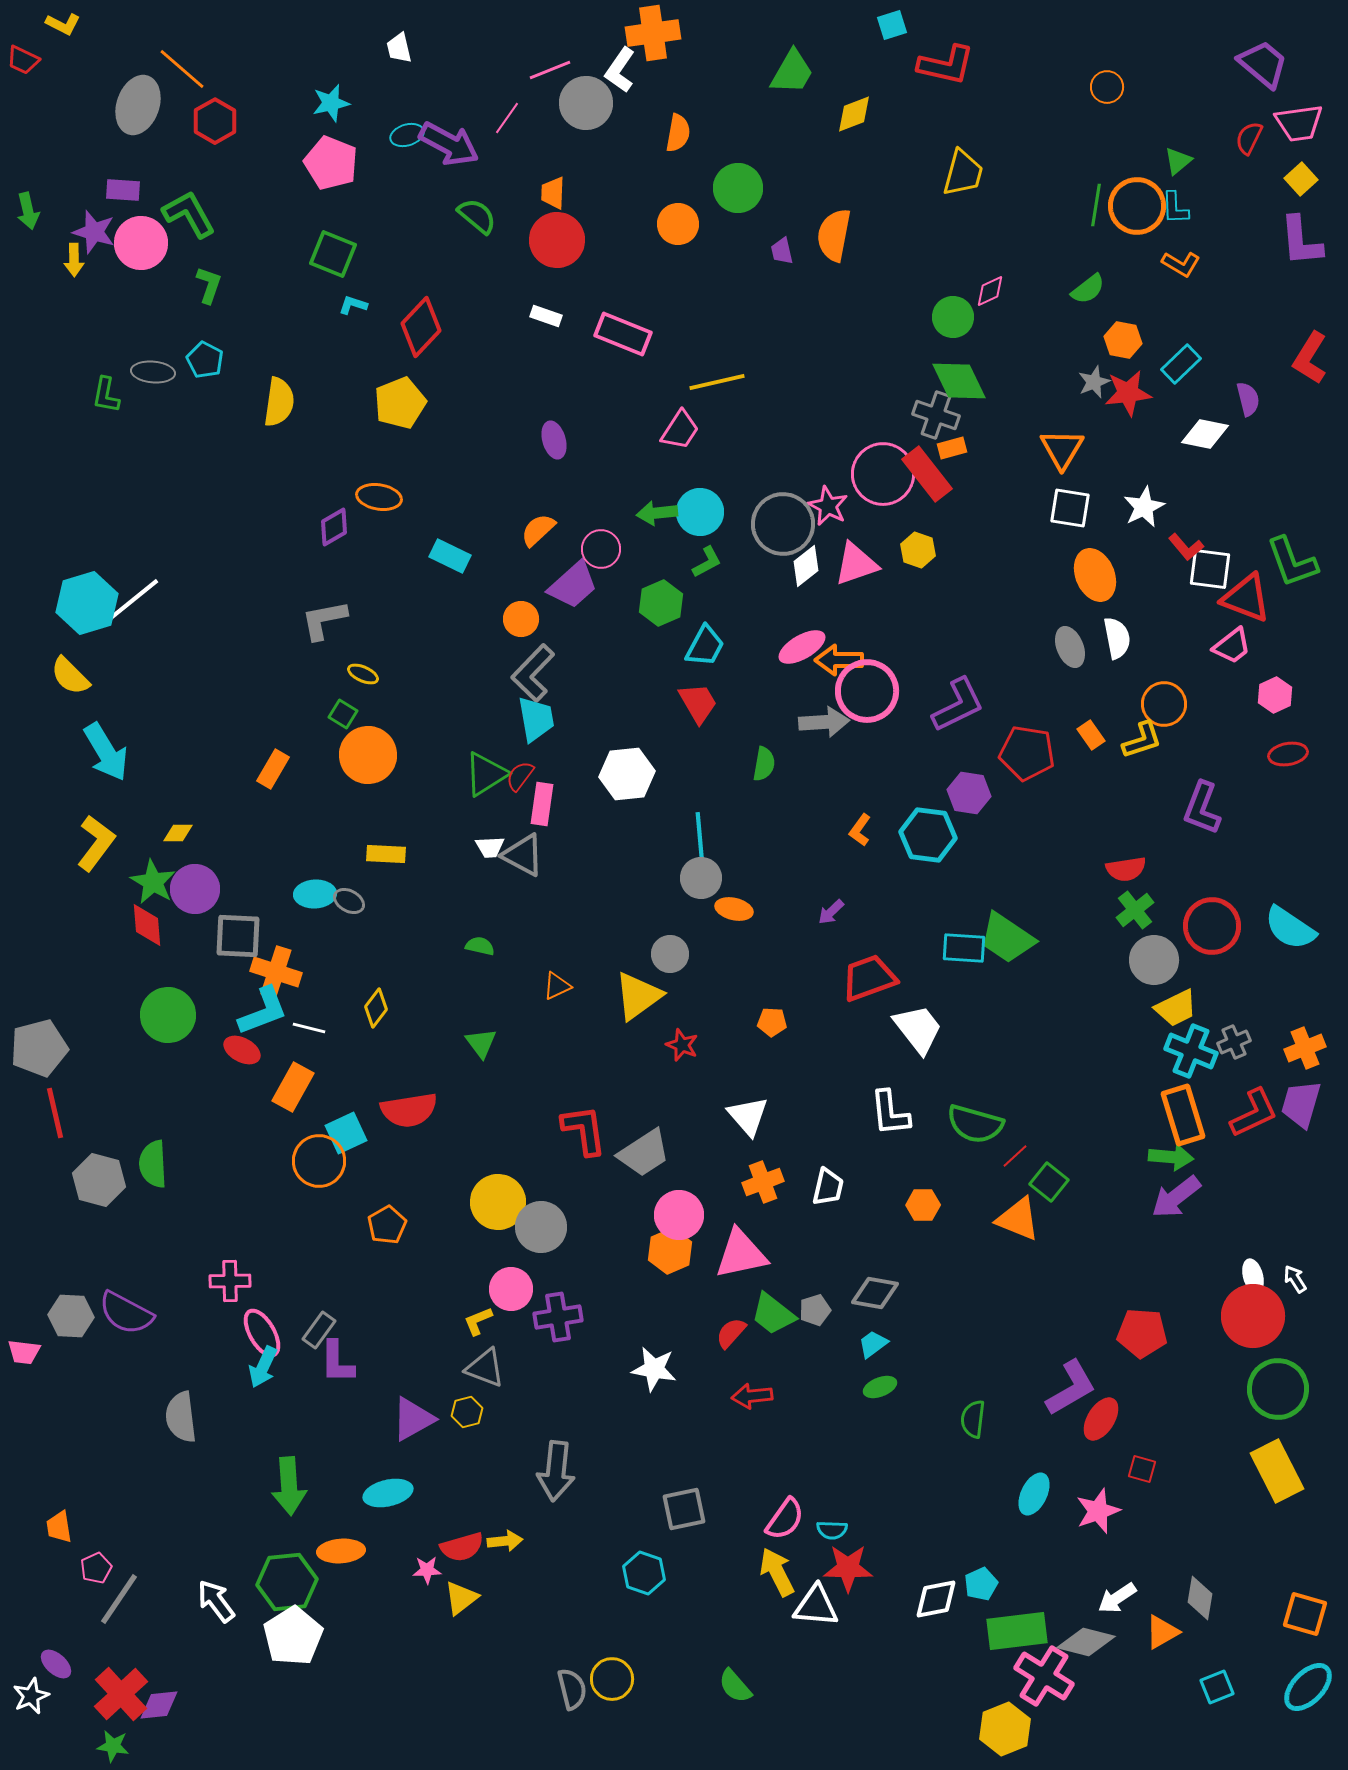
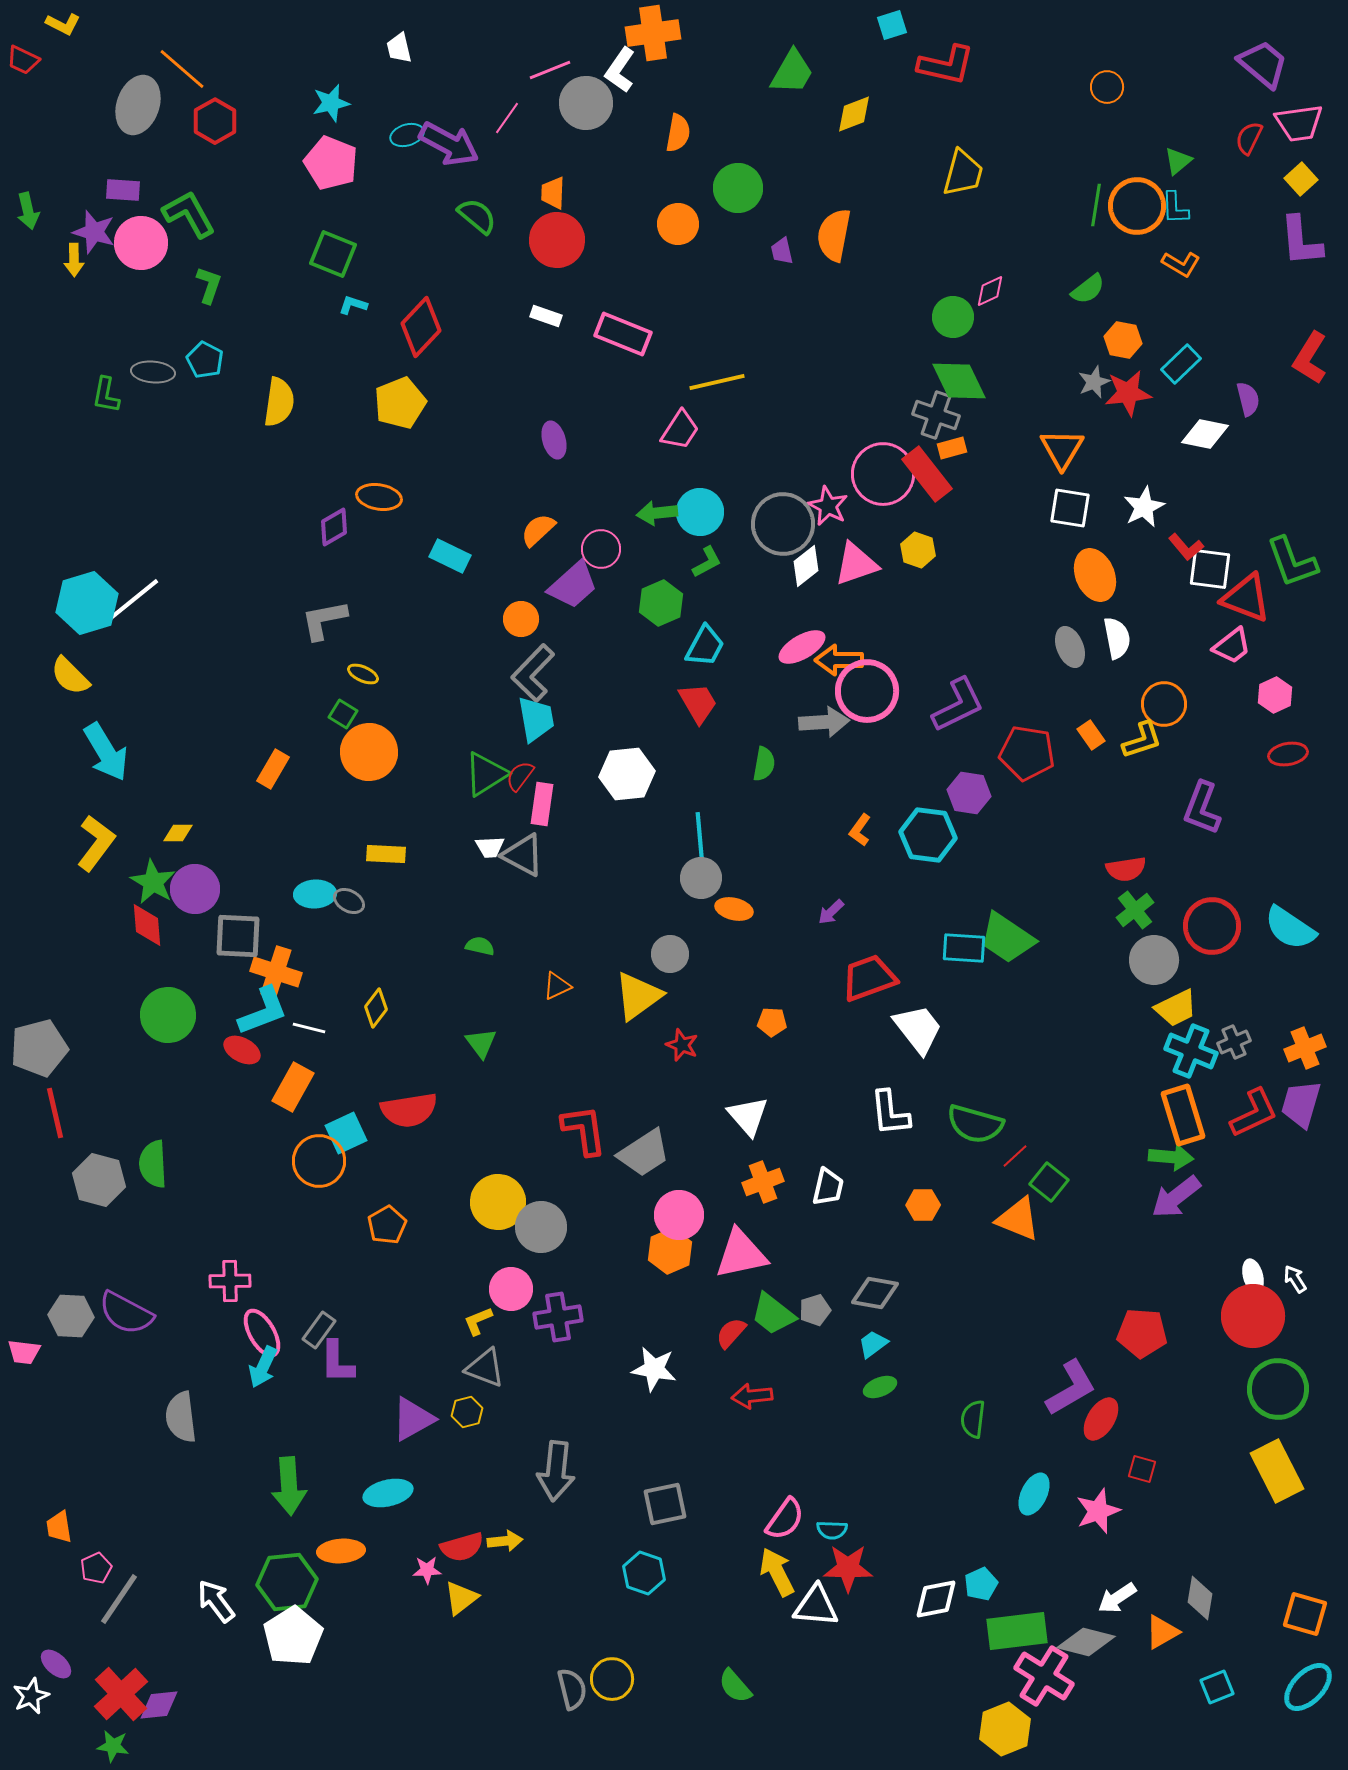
orange circle at (368, 755): moved 1 px right, 3 px up
gray square at (684, 1509): moved 19 px left, 5 px up
